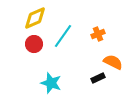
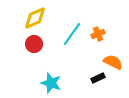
cyan line: moved 9 px right, 2 px up
